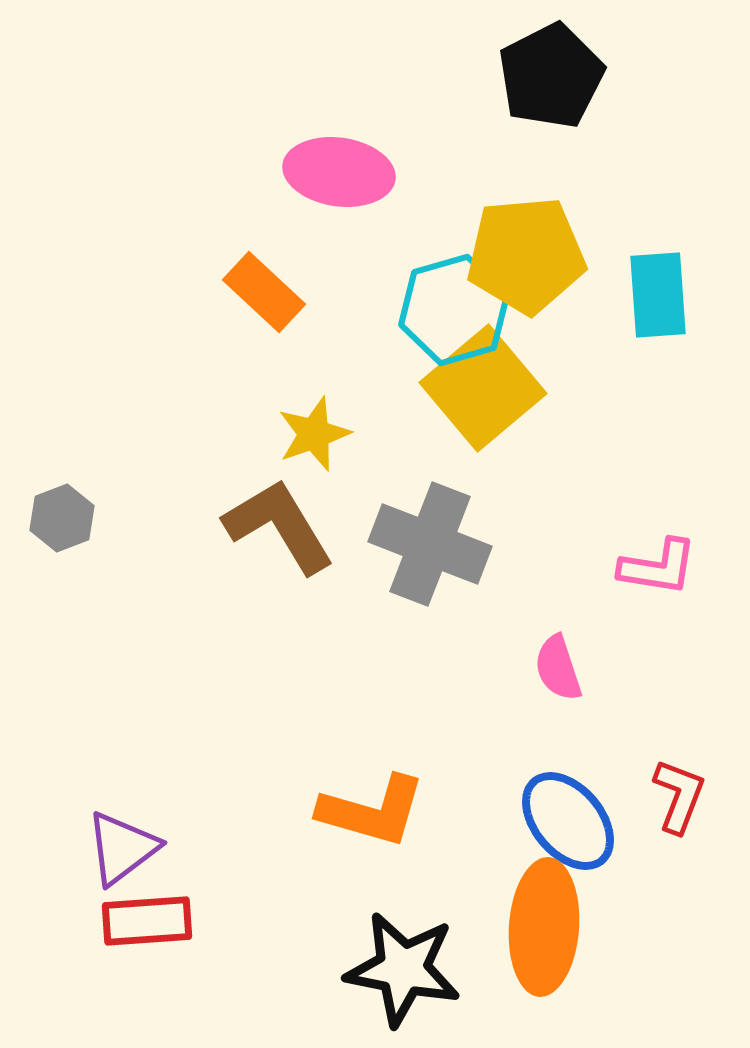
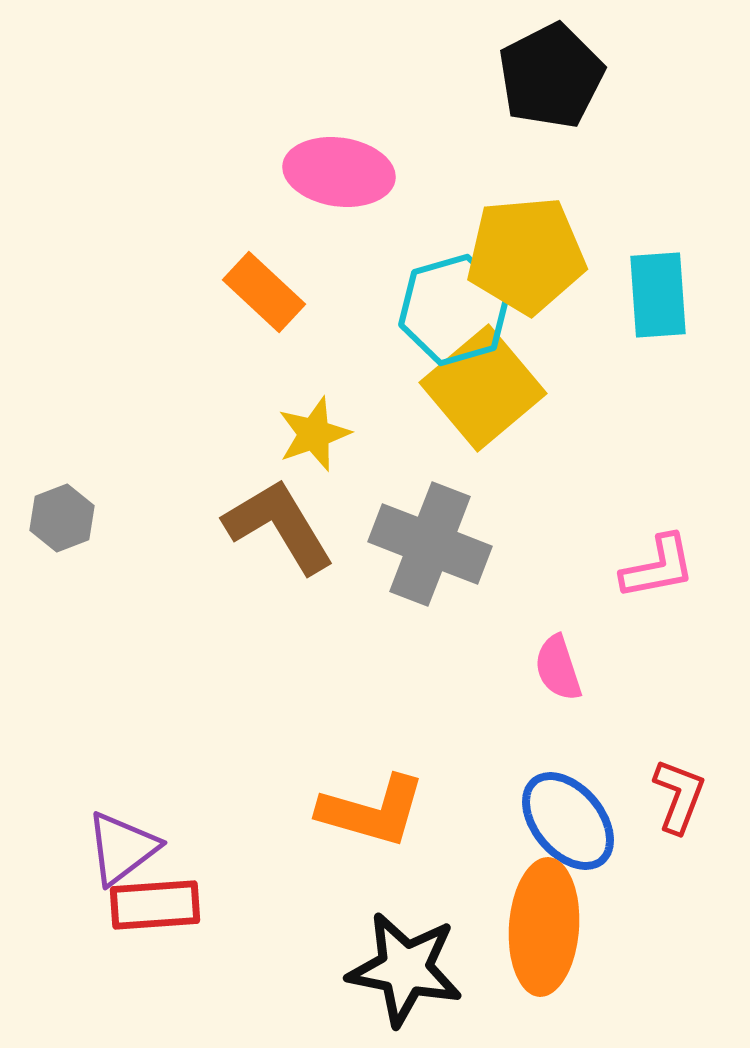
pink L-shape: rotated 20 degrees counterclockwise
red rectangle: moved 8 px right, 16 px up
black star: moved 2 px right
